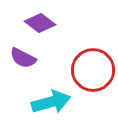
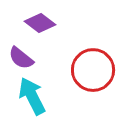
purple semicircle: moved 2 px left; rotated 12 degrees clockwise
cyan arrow: moved 19 px left, 6 px up; rotated 102 degrees counterclockwise
